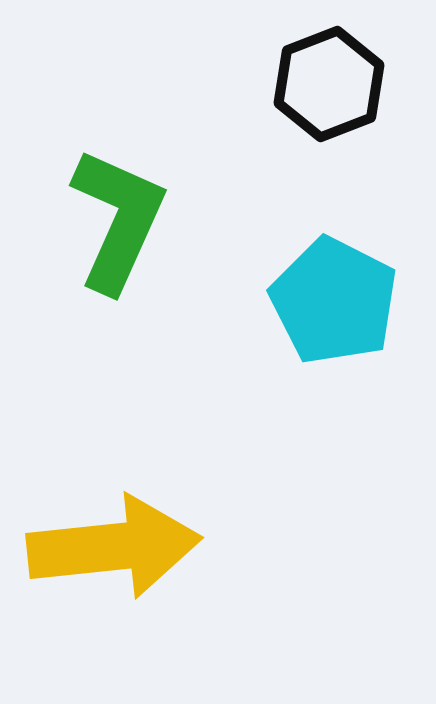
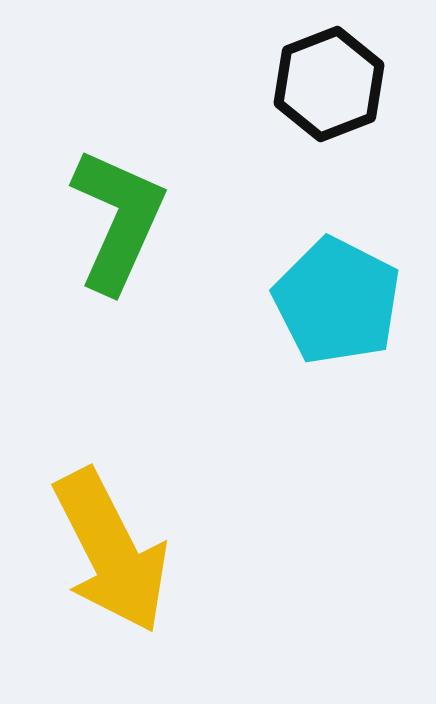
cyan pentagon: moved 3 px right
yellow arrow: moved 3 px left, 4 px down; rotated 69 degrees clockwise
